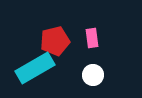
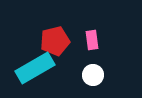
pink rectangle: moved 2 px down
